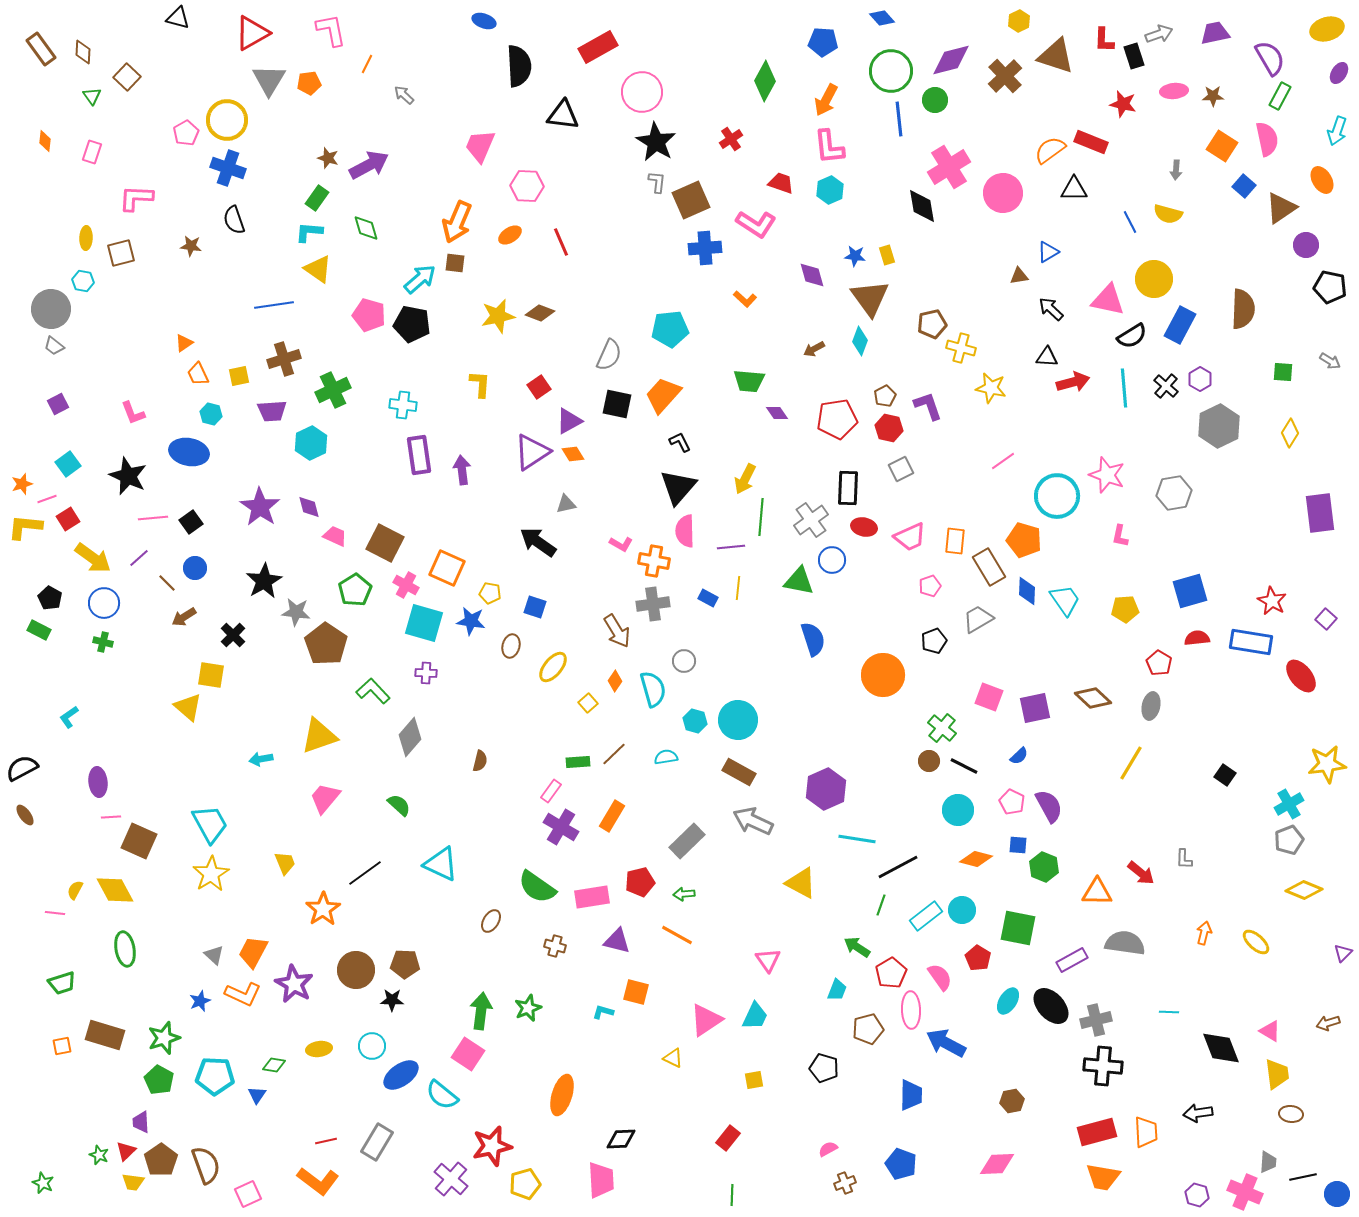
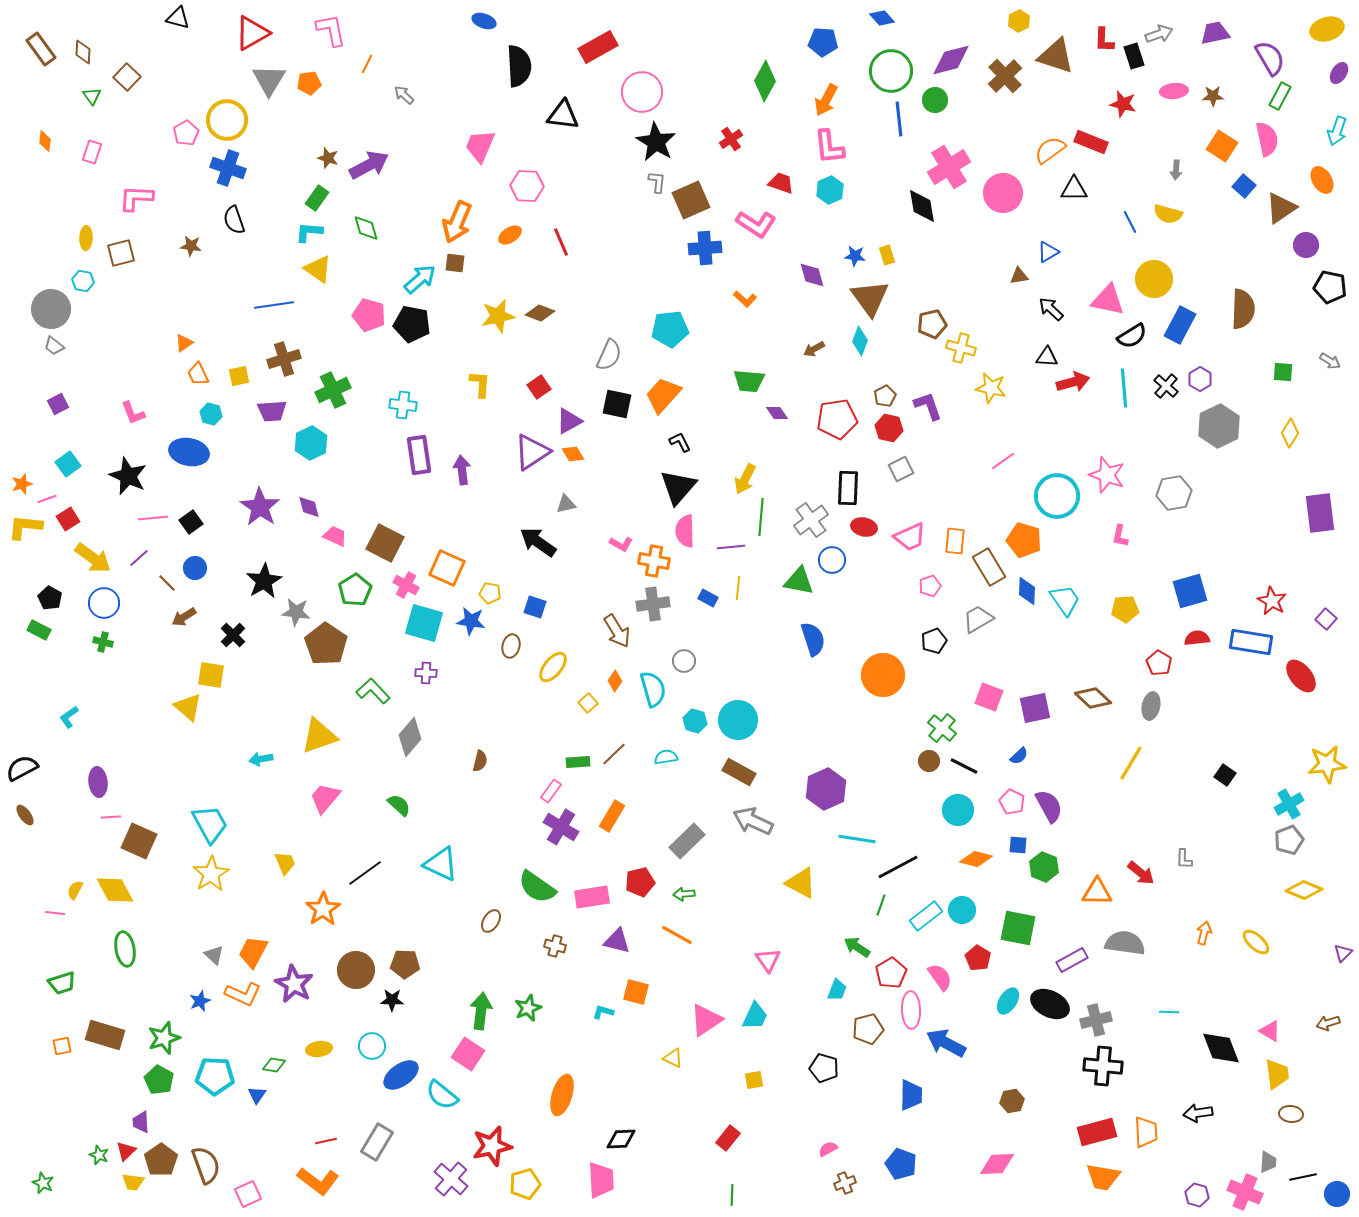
black ellipse at (1051, 1006): moved 1 px left, 2 px up; rotated 21 degrees counterclockwise
